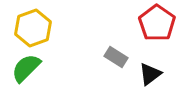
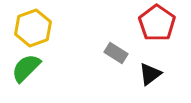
gray rectangle: moved 4 px up
